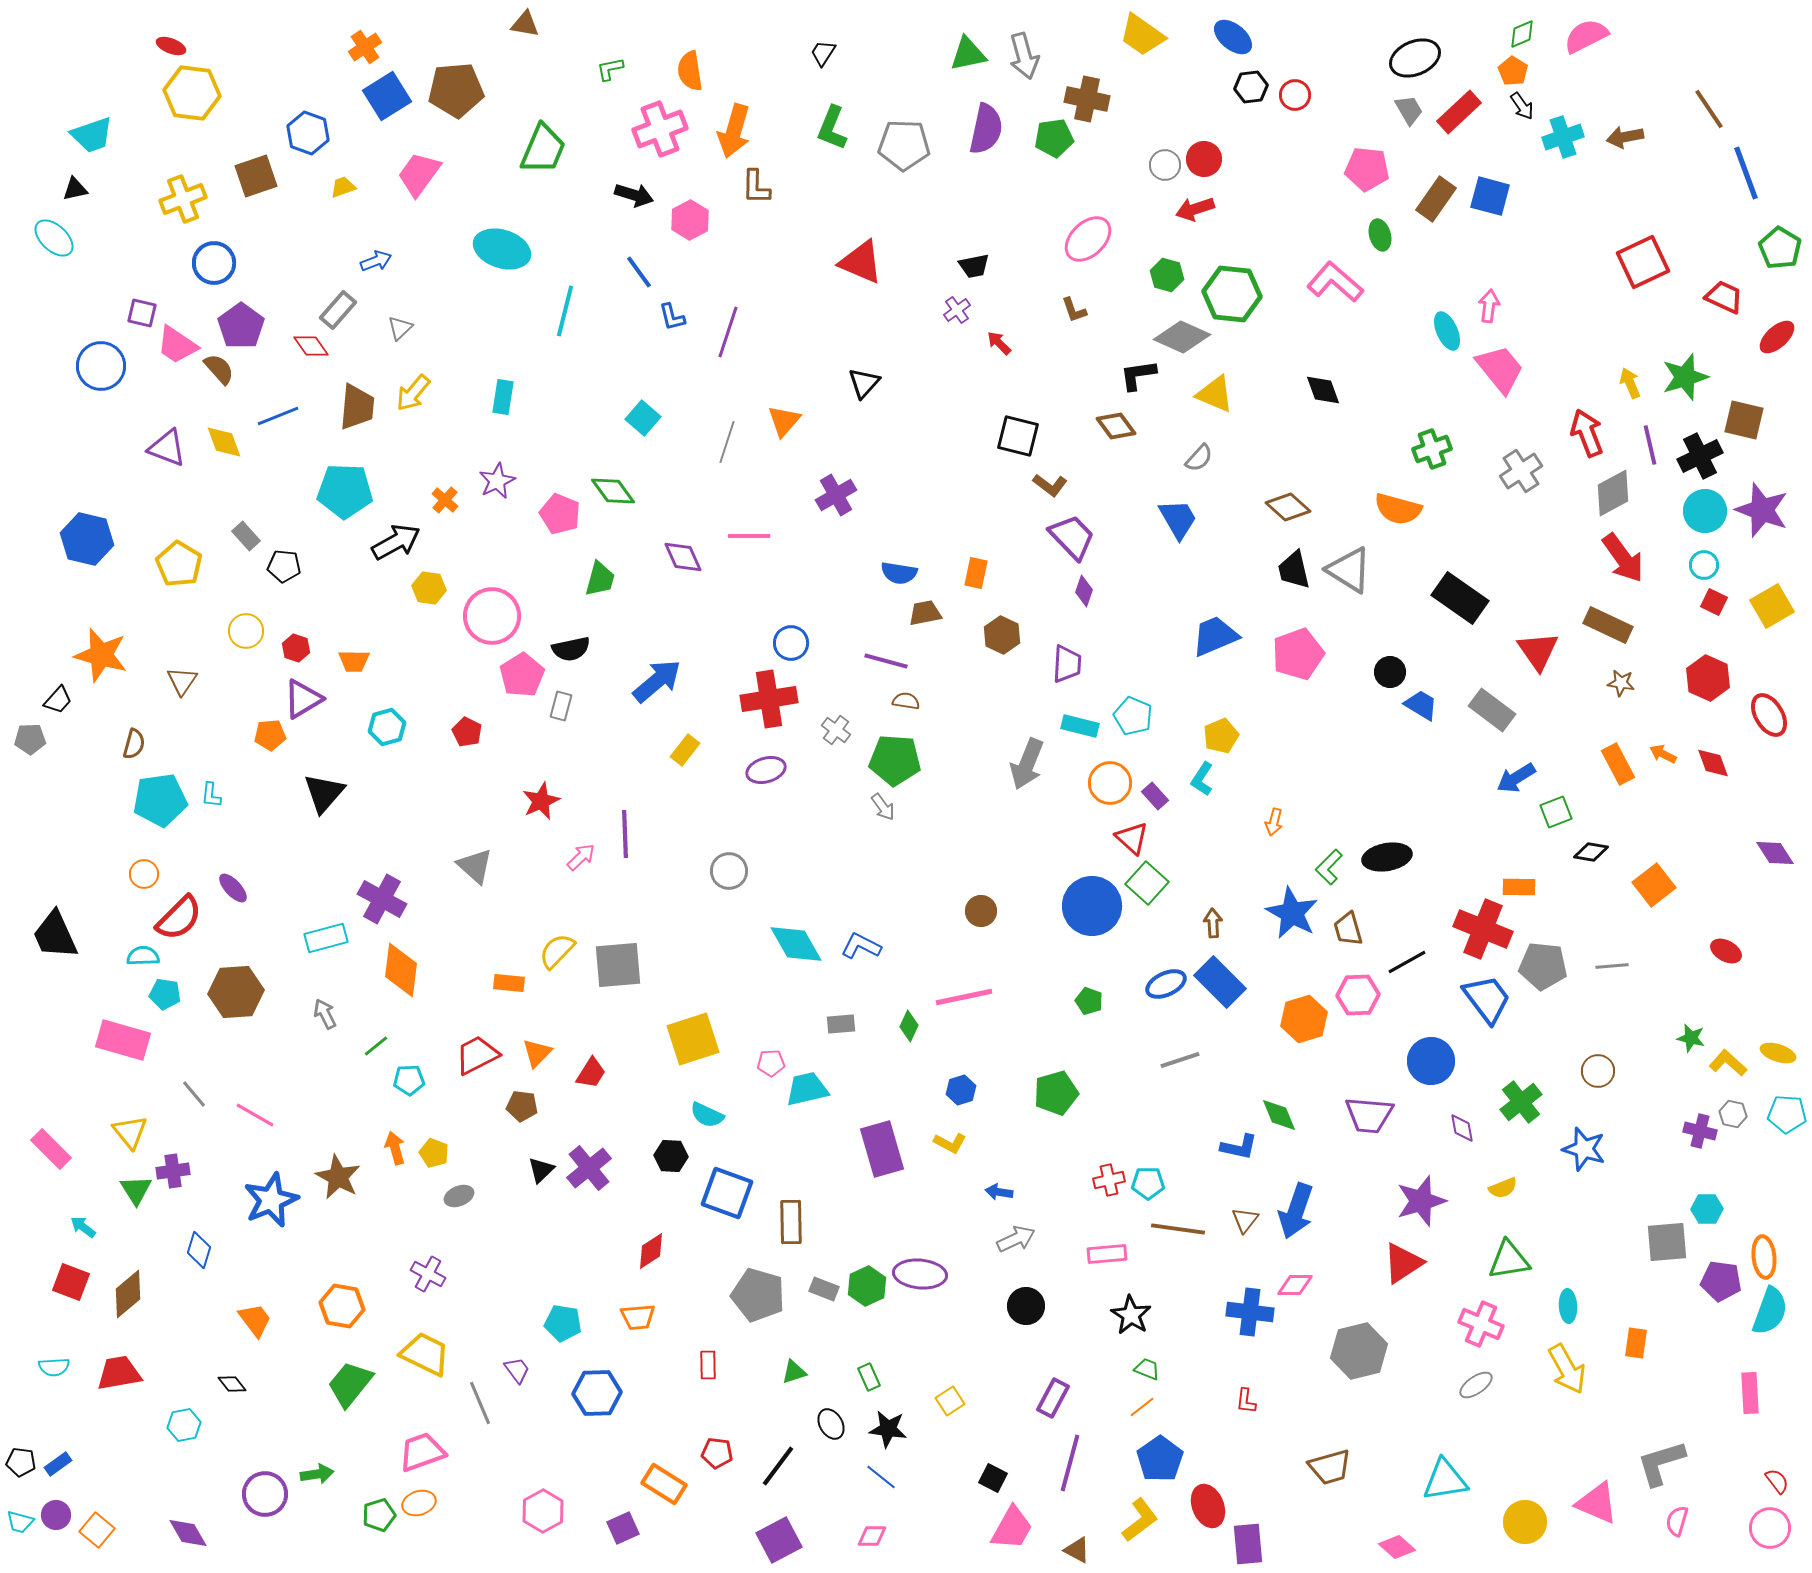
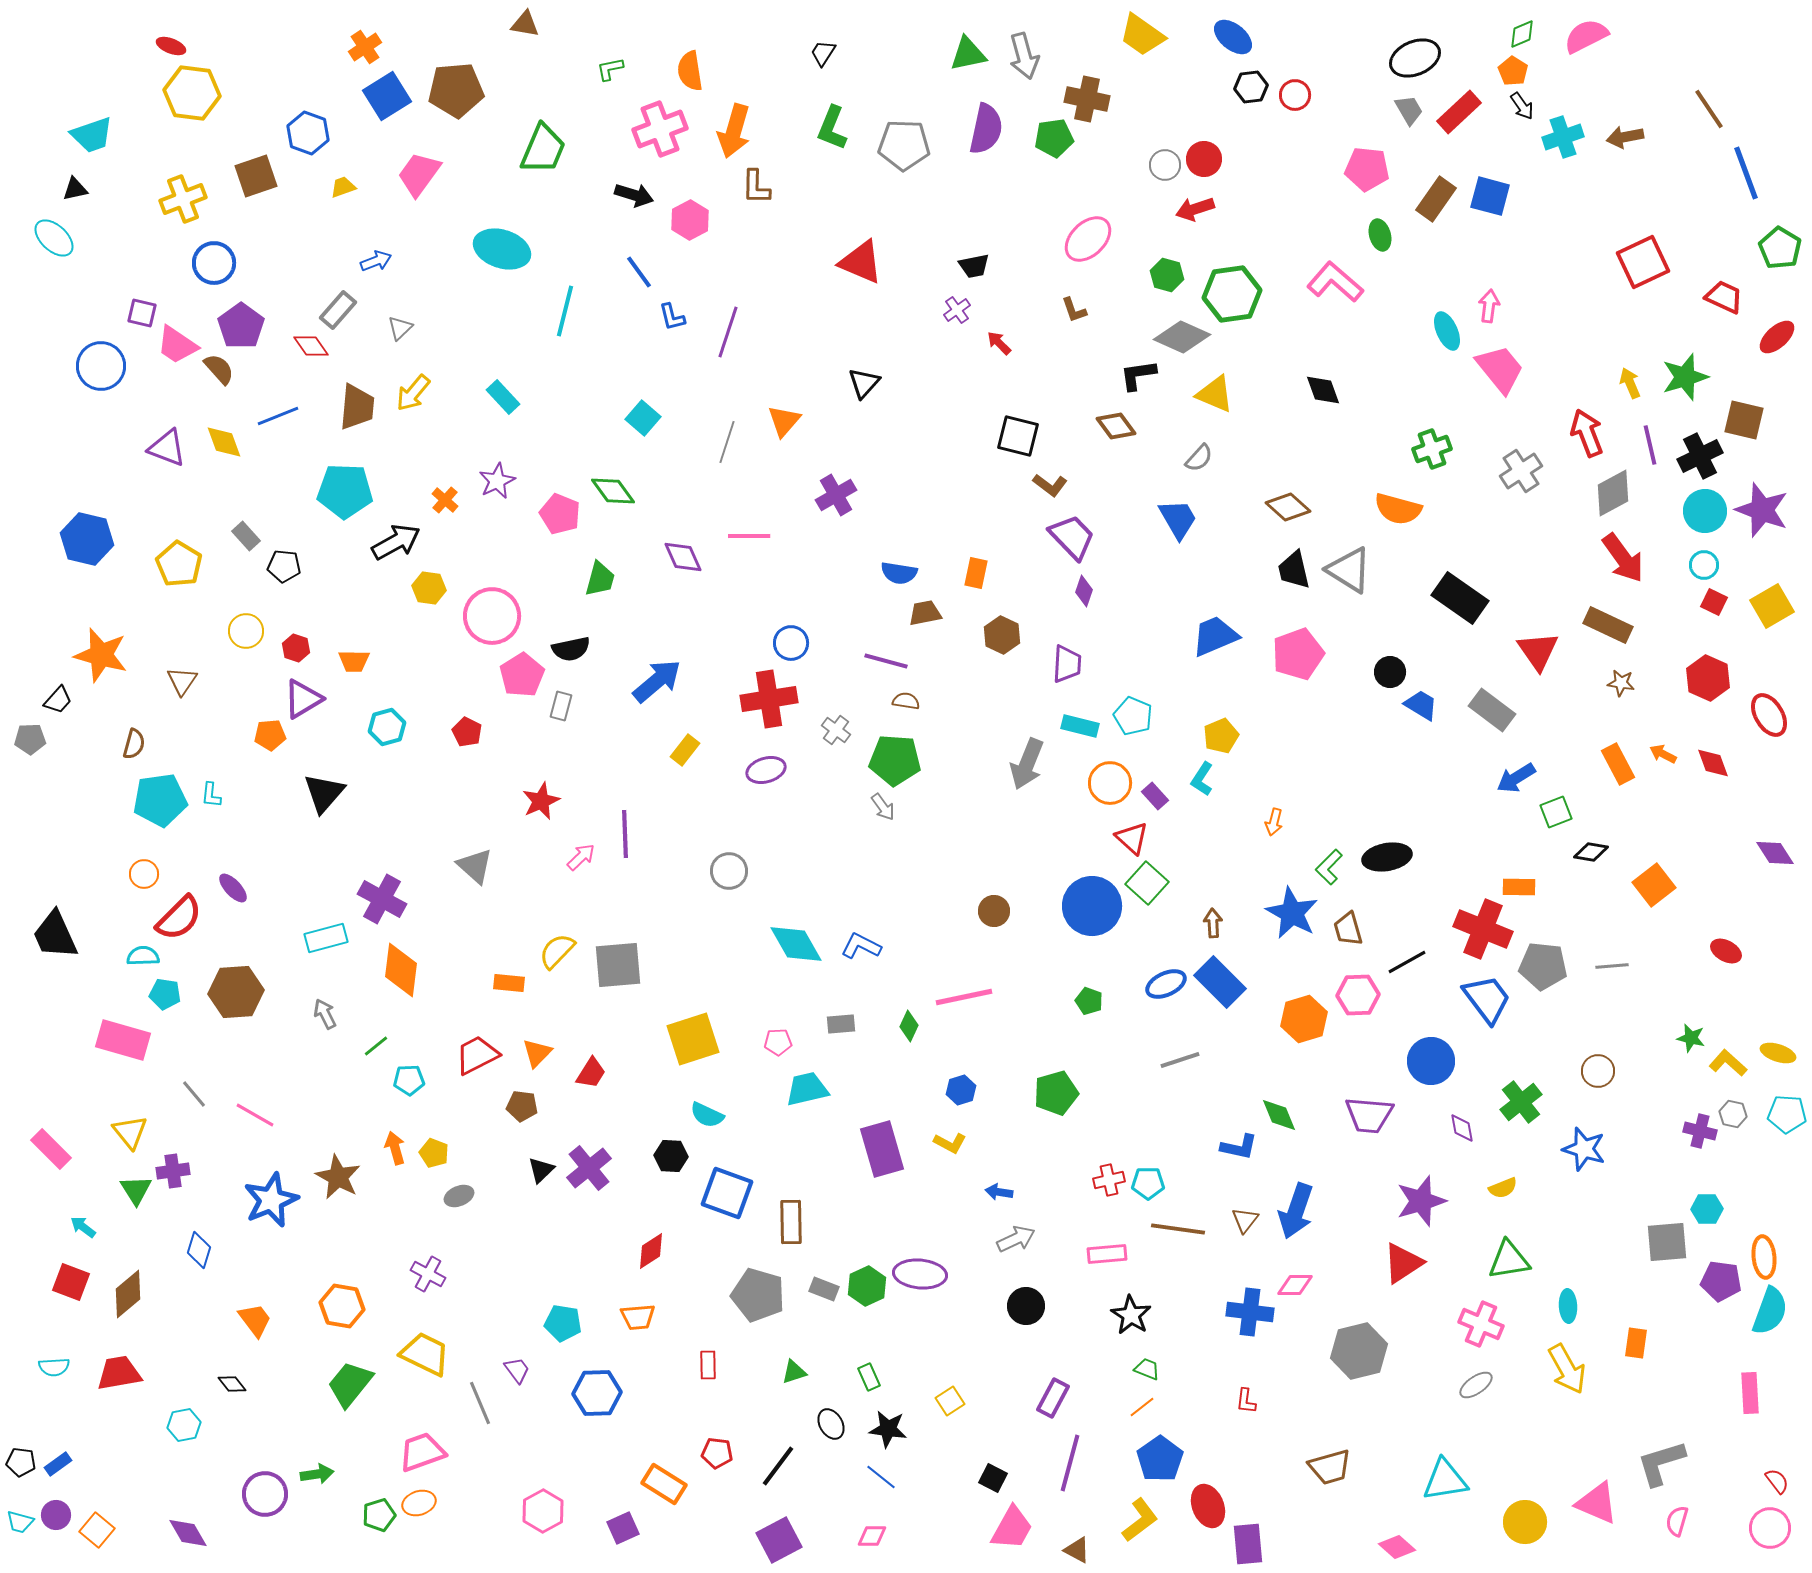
green hexagon at (1232, 294): rotated 14 degrees counterclockwise
cyan rectangle at (503, 397): rotated 52 degrees counterclockwise
brown circle at (981, 911): moved 13 px right
pink pentagon at (771, 1063): moved 7 px right, 21 px up
